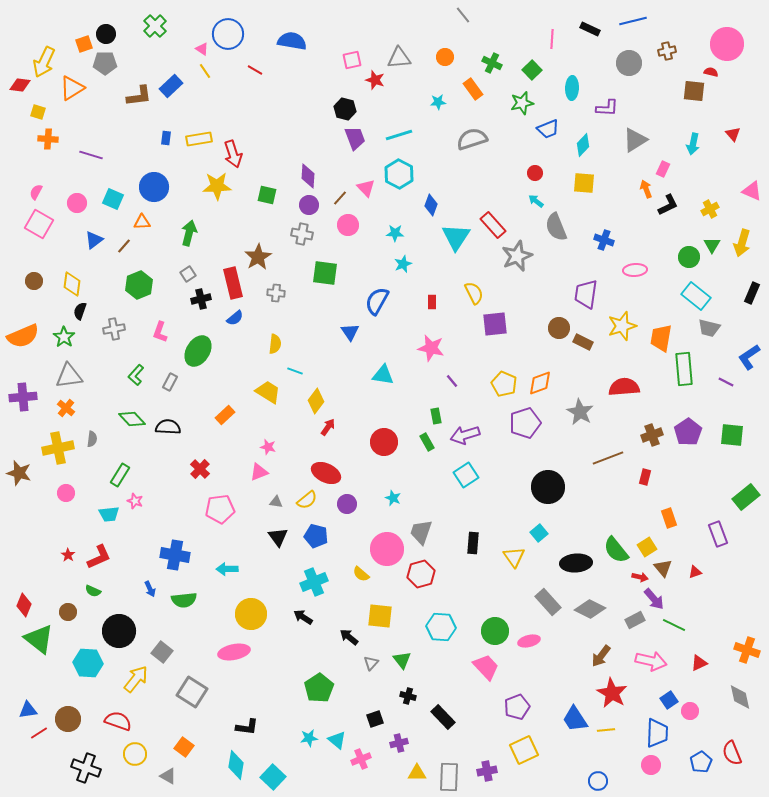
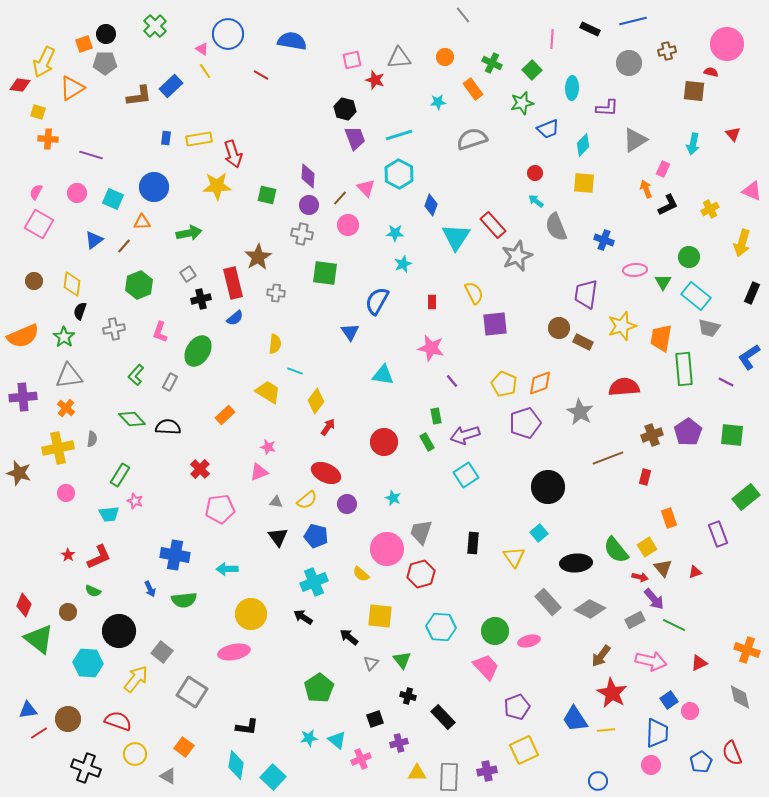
red line at (255, 70): moved 6 px right, 5 px down
pink circle at (77, 203): moved 10 px up
green arrow at (189, 233): rotated 65 degrees clockwise
green triangle at (712, 245): moved 49 px left, 37 px down
